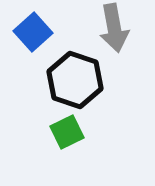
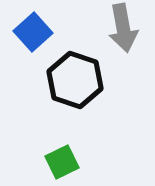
gray arrow: moved 9 px right
green square: moved 5 px left, 30 px down
